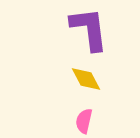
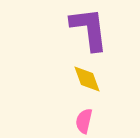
yellow diamond: moved 1 px right; rotated 8 degrees clockwise
